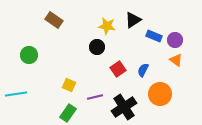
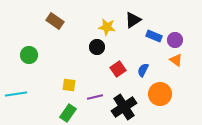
brown rectangle: moved 1 px right, 1 px down
yellow star: moved 1 px down
yellow square: rotated 16 degrees counterclockwise
